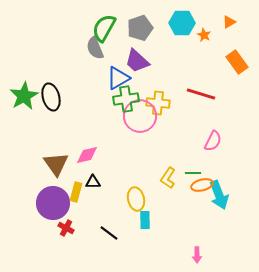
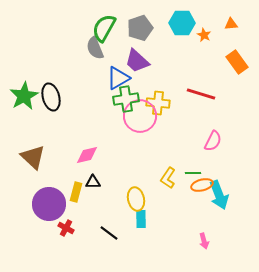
orange triangle: moved 2 px right, 2 px down; rotated 24 degrees clockwise
brown triangle: moved 23 px left, 7 px up; rotated 12 degrees counterclockwise
purple circle: moved 4 px left, 1 px down
cyan rectangle: moved 4 px left, 1 px up
pink arrow: moved 7 px right, 14 px up; rotated 14 degrees counterclockwise
